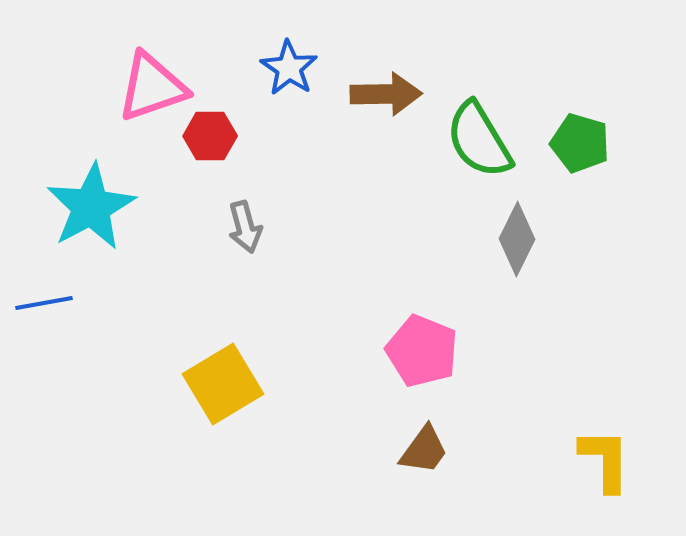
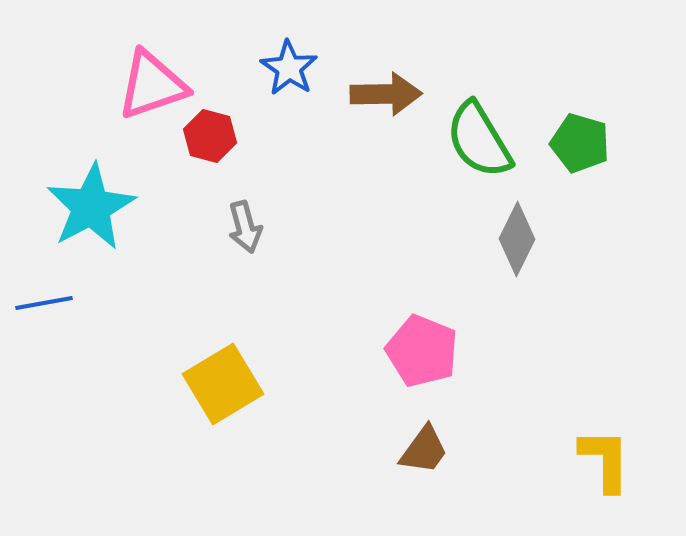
pink triangle: moved 2 px up
red hexagon: rotated 15 degrees clockwise
